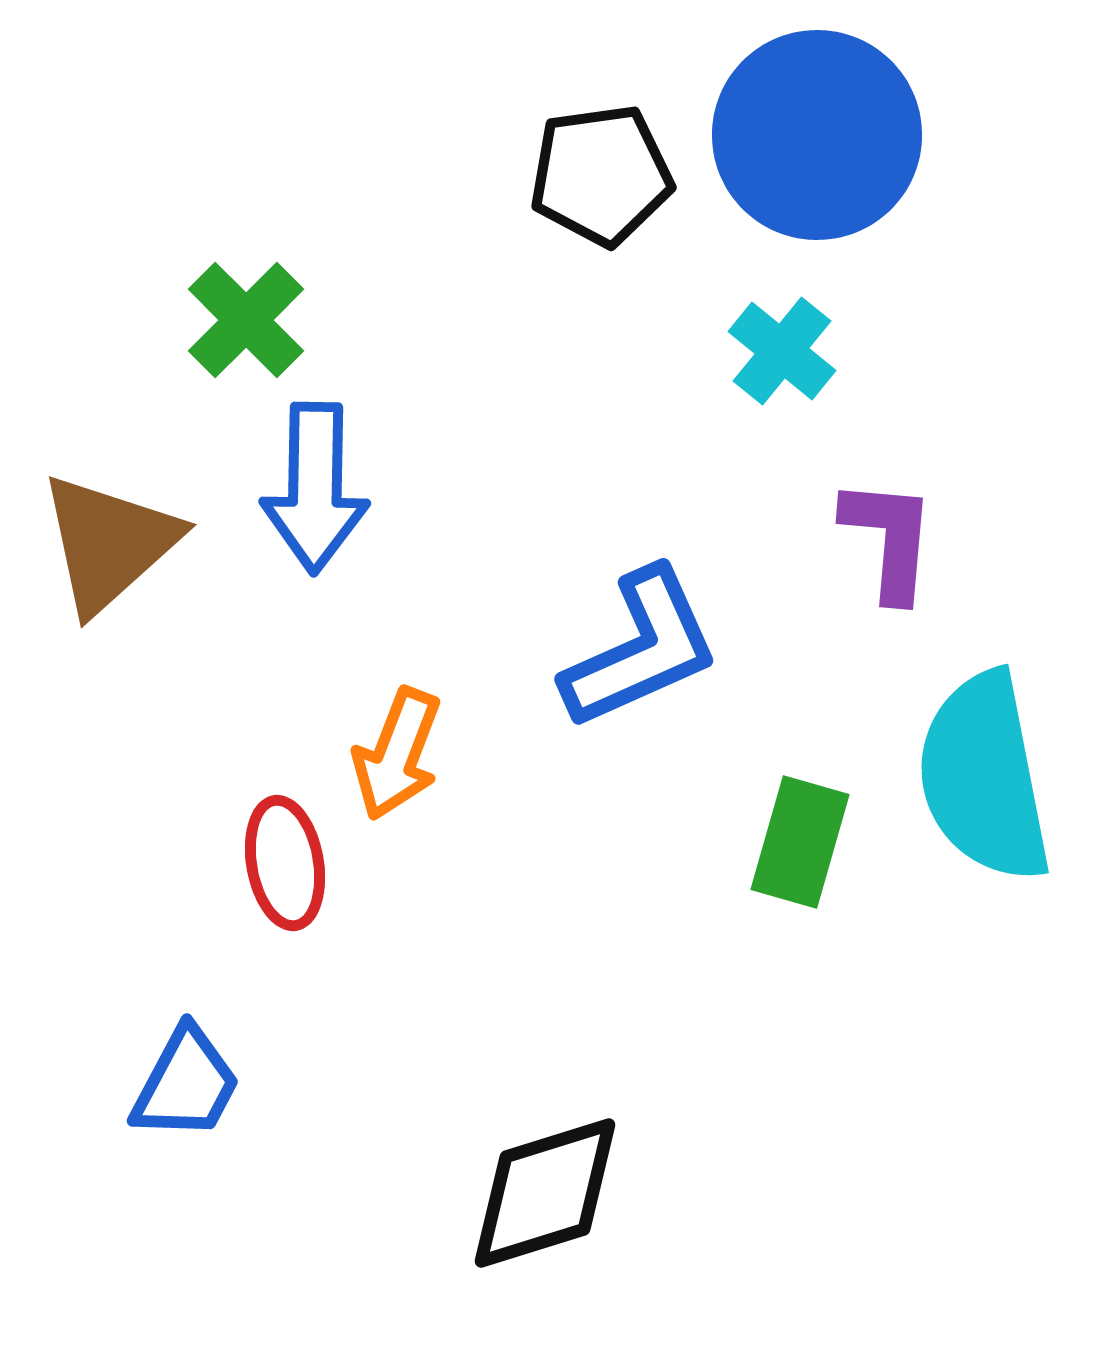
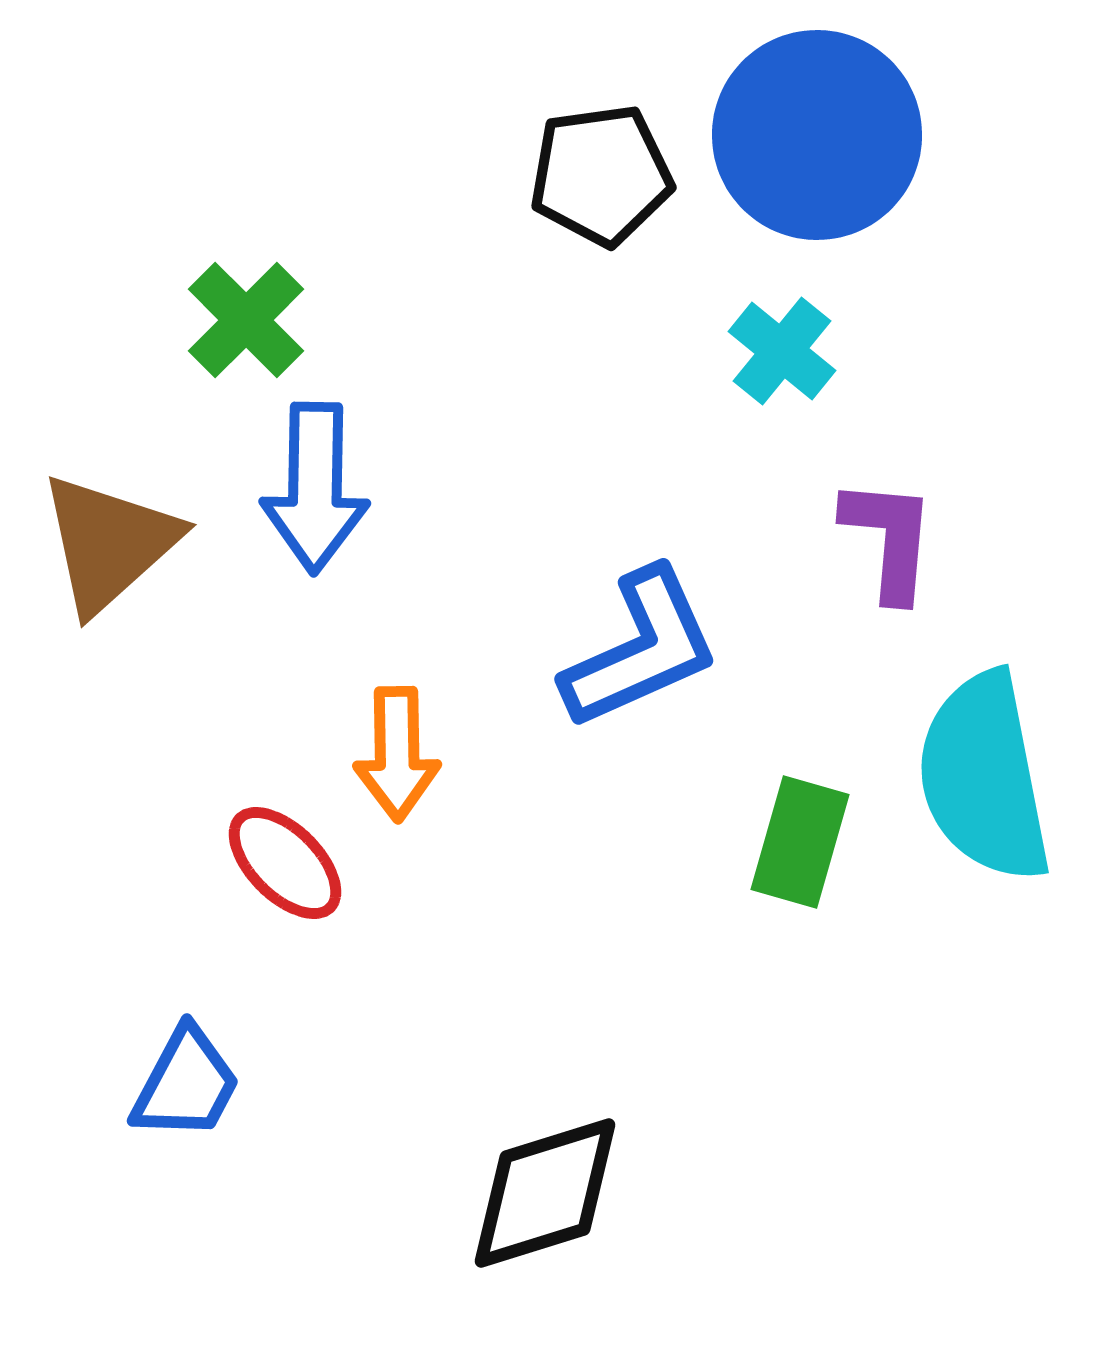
orange arrow: rotated 22 degrees counterclockwise
red ellipse: rotated 35 degrees counterclockwise
